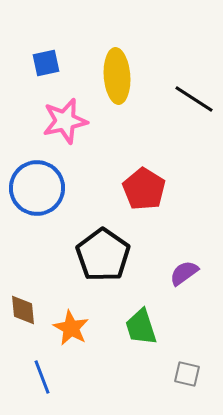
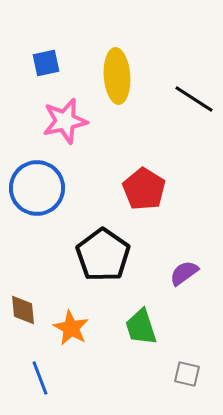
blue line: moved 2 px left, 1 px down
